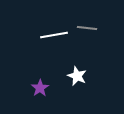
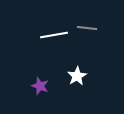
white star: rotated 18 degrees clockwise
purple star: moved 2 px up; rotated 18 degrees counterclockwise
